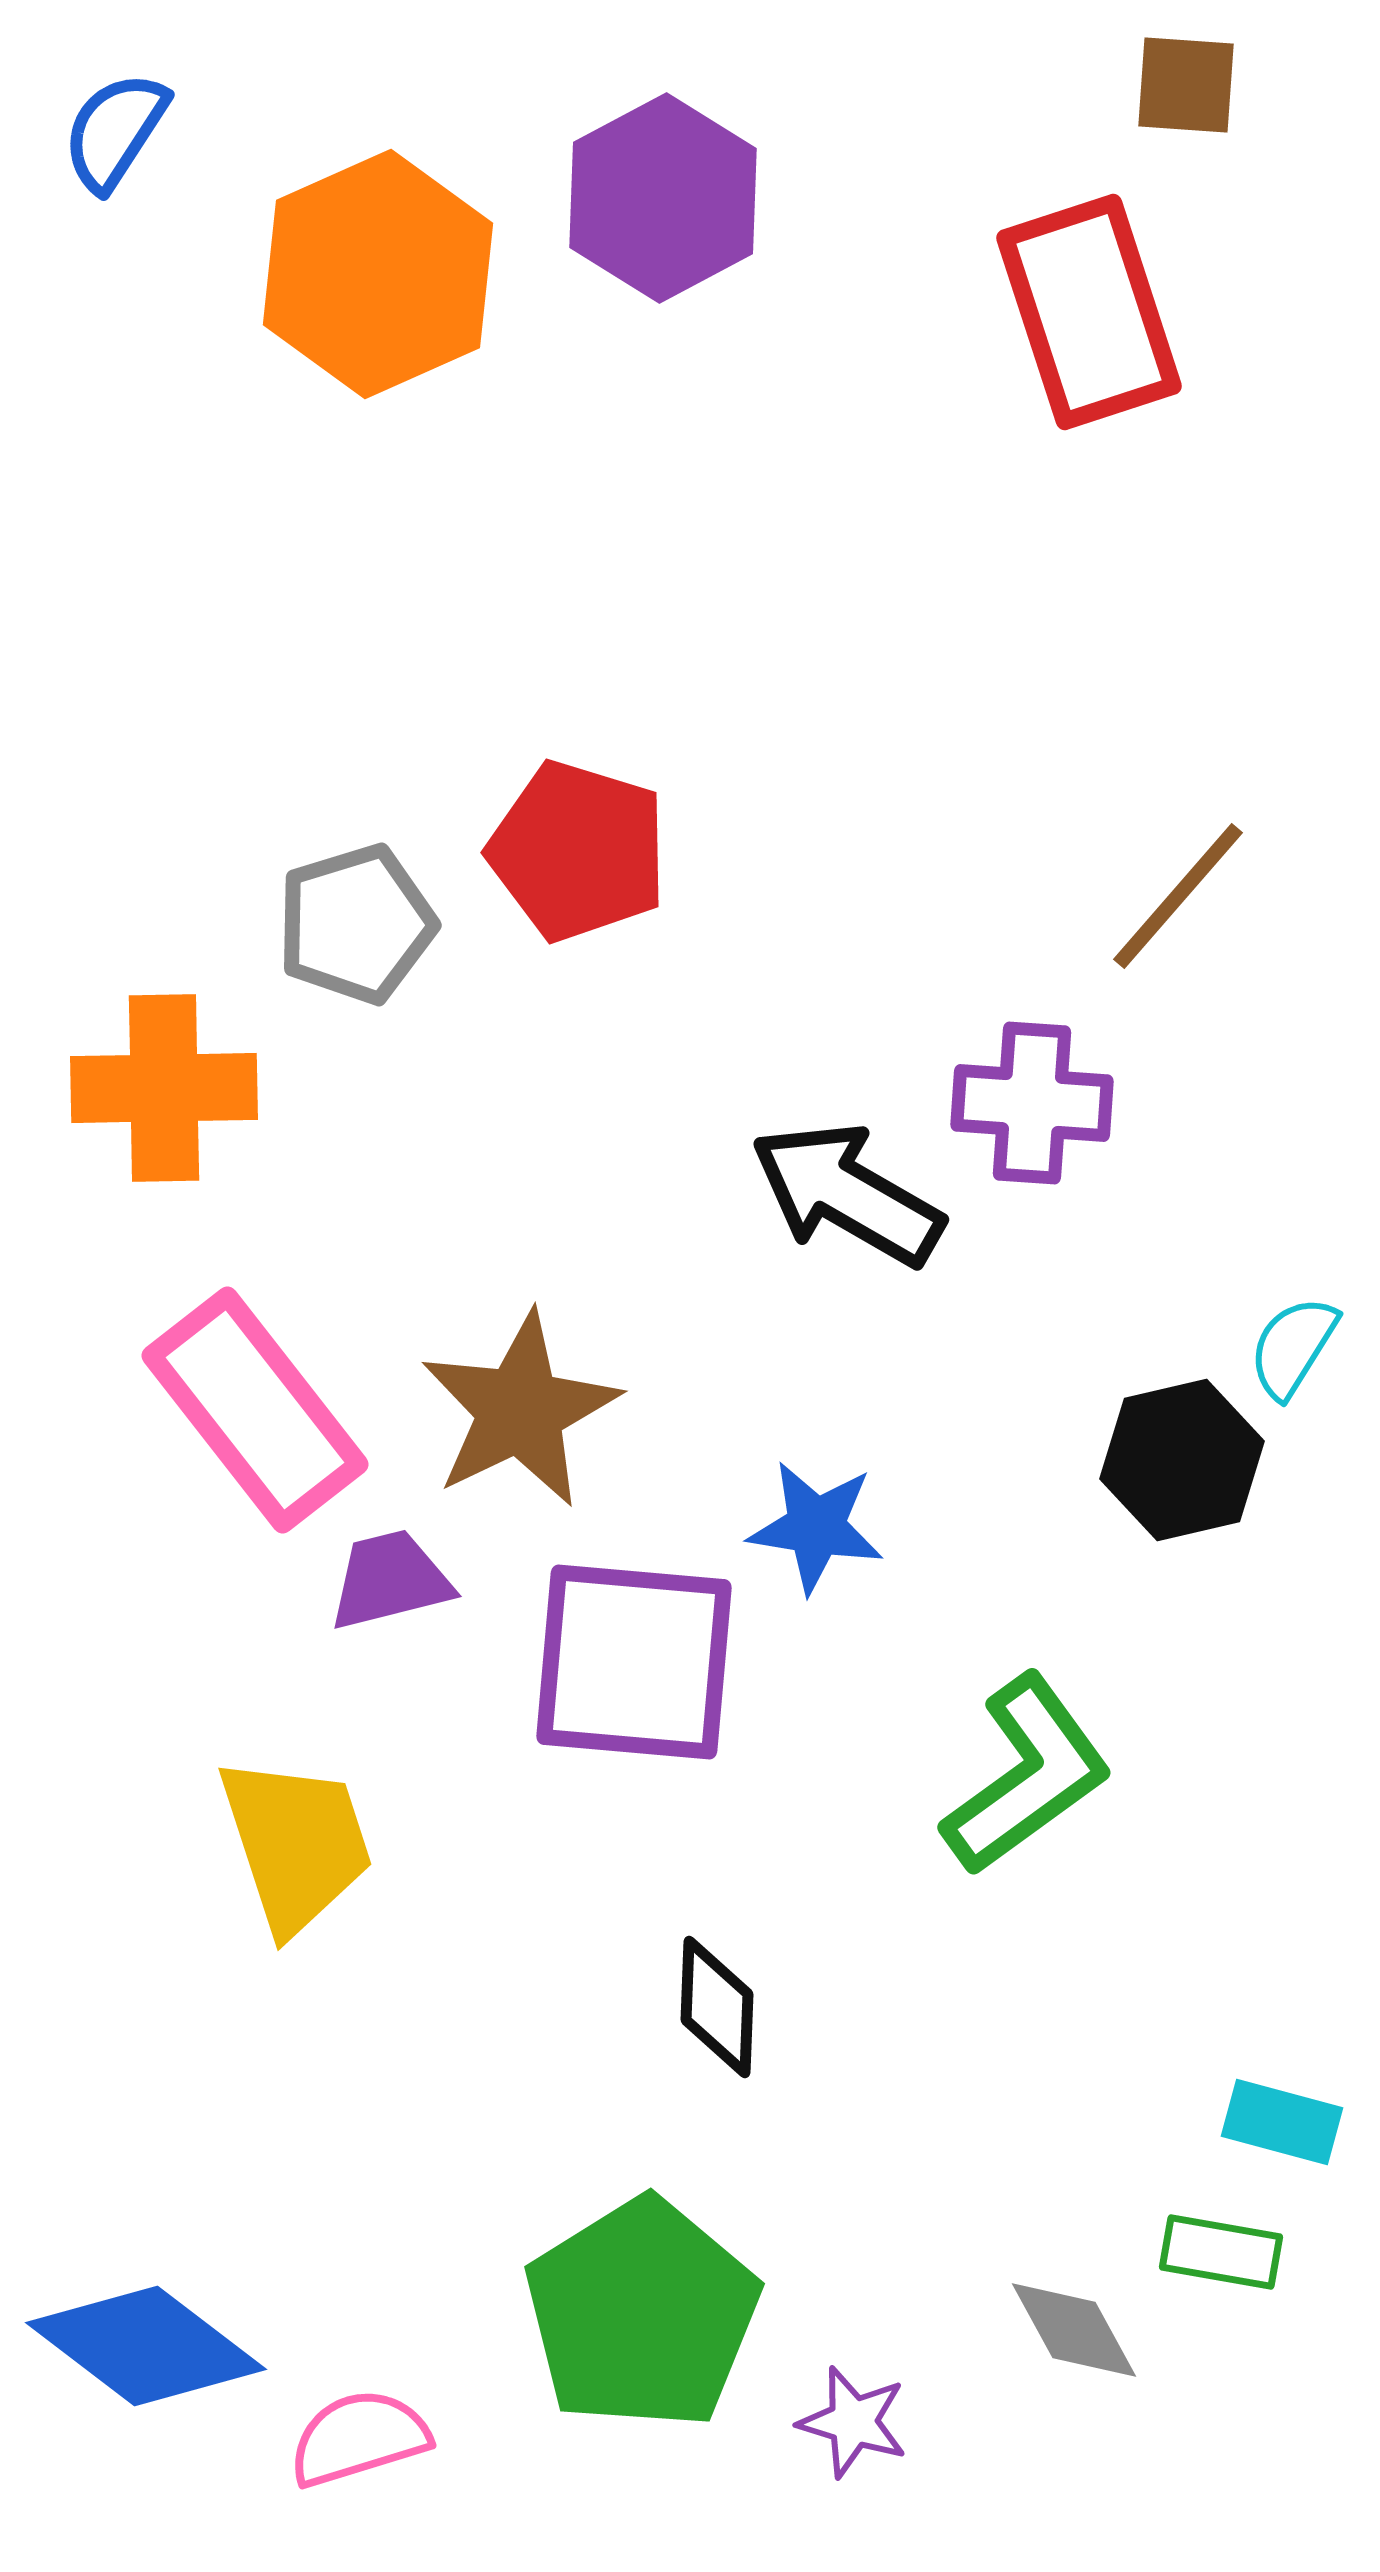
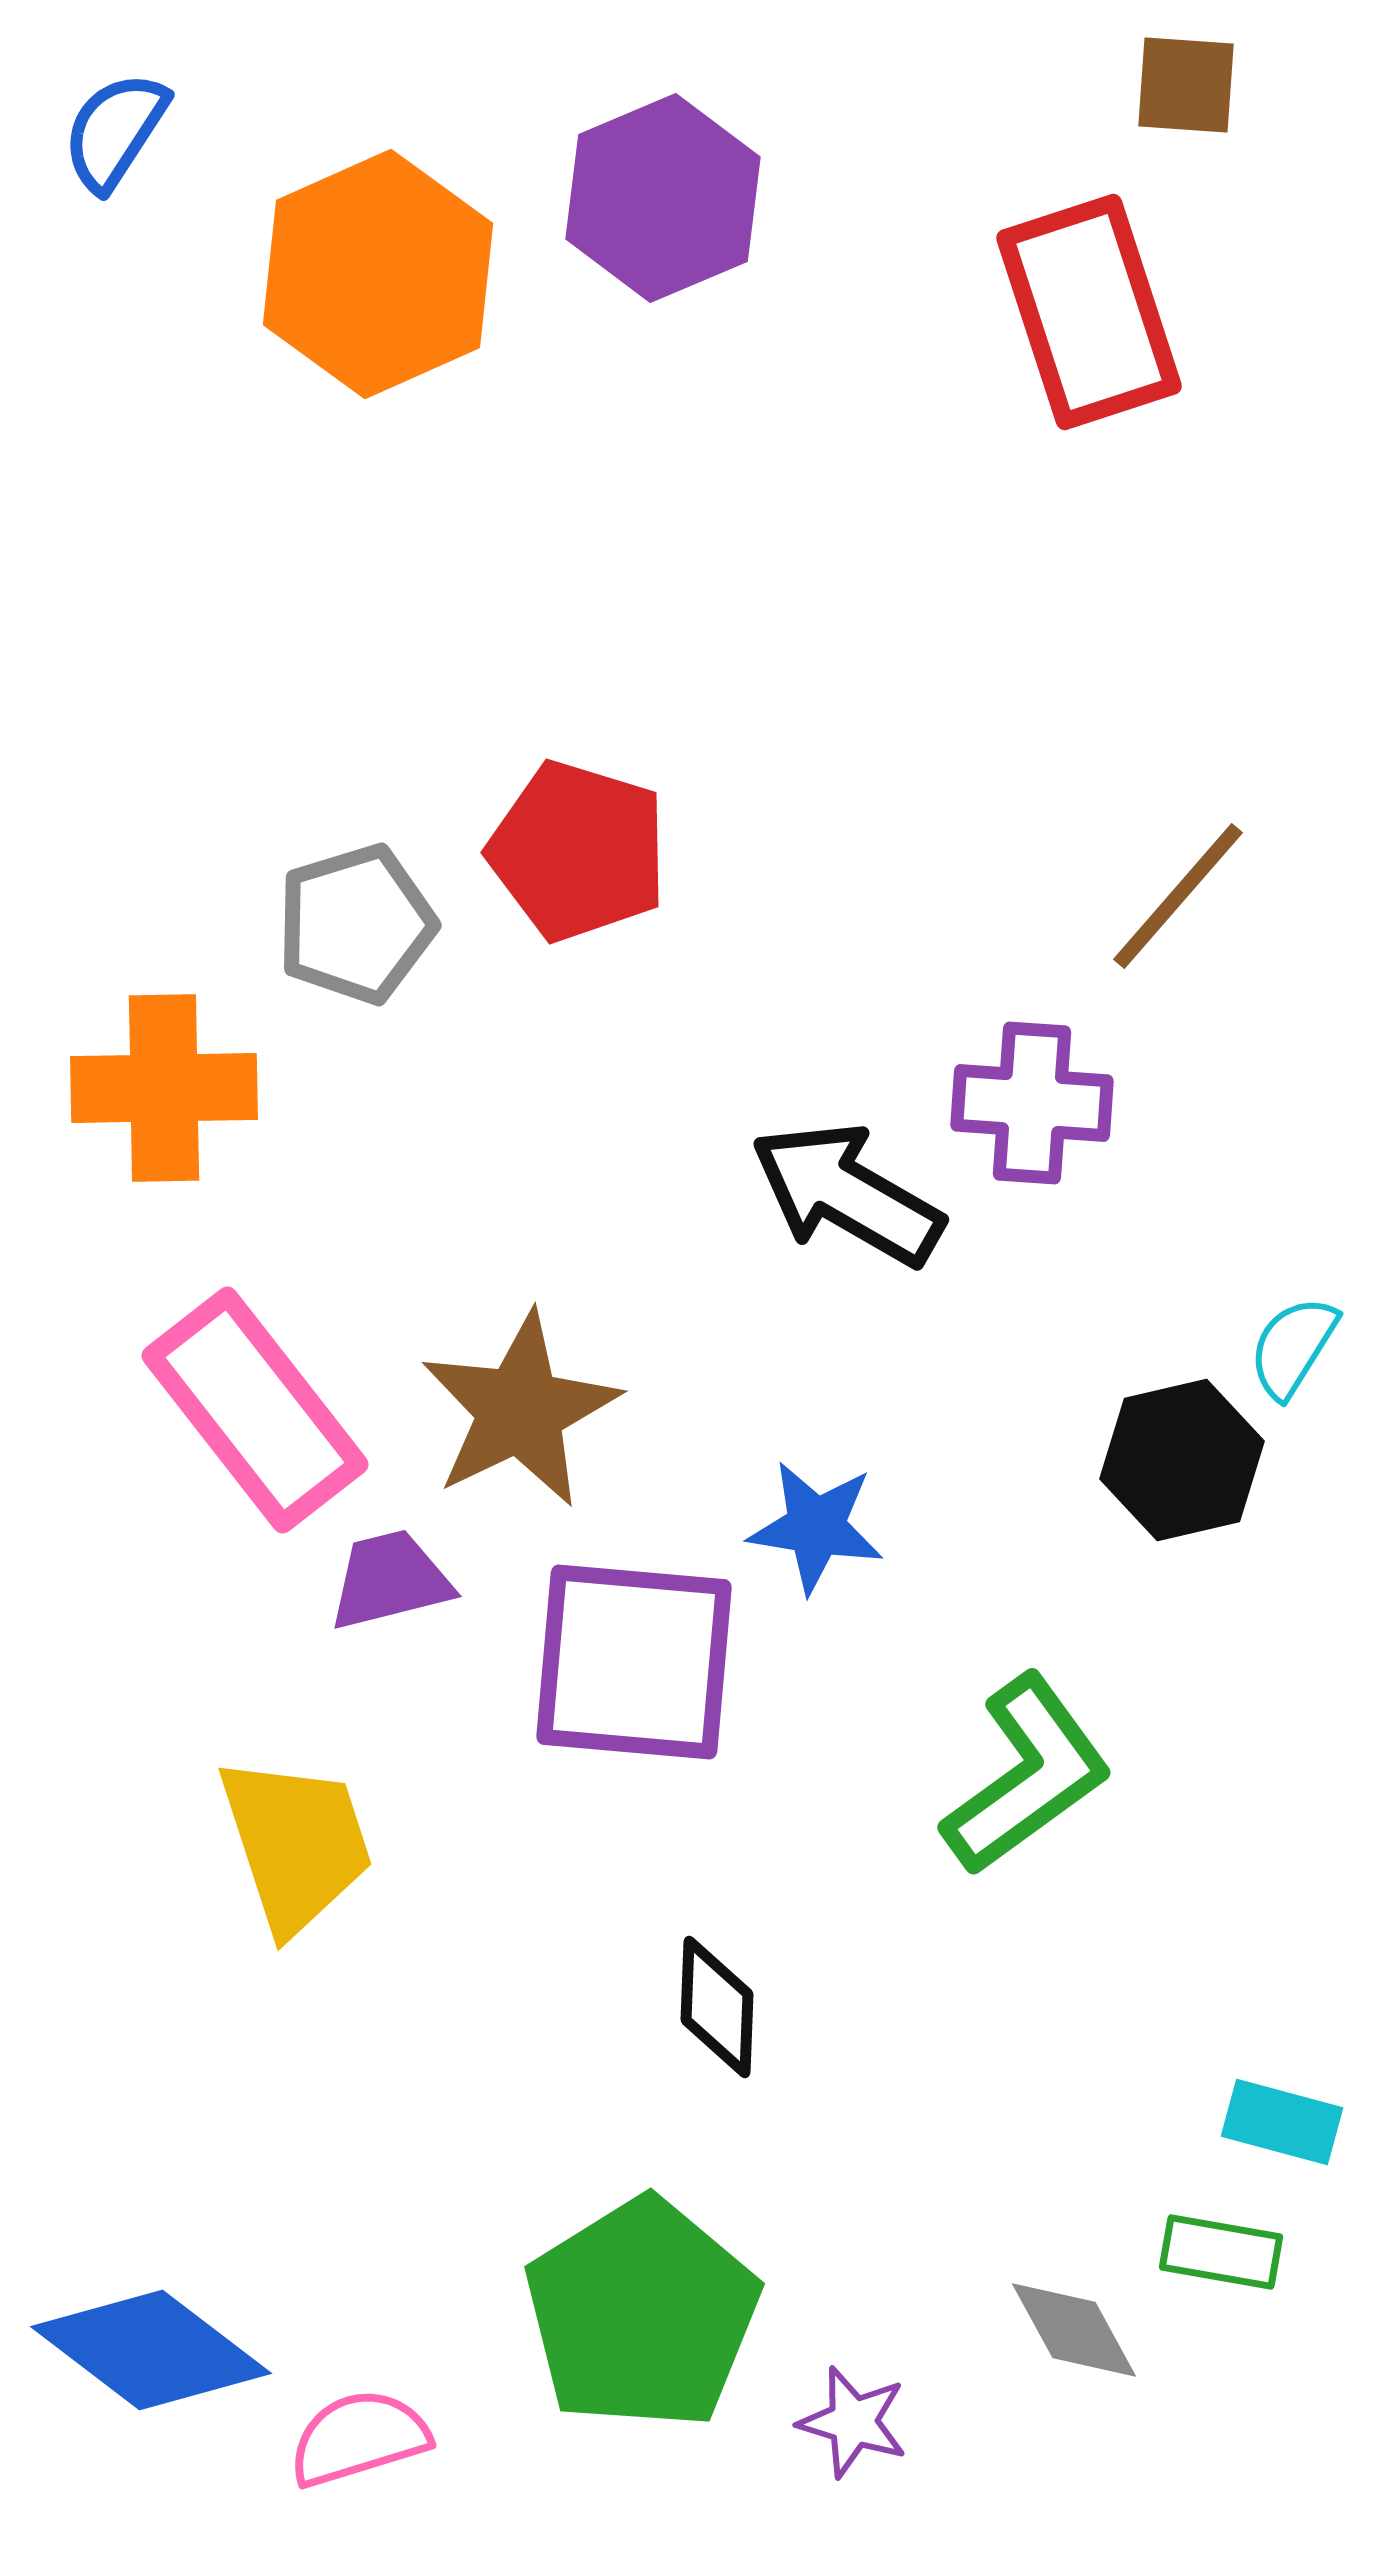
purple hexagon: rotated 5 degrees clockwise
blue diamond: moved 5 px right, 4 px down
